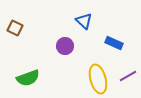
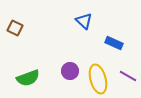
purple circle: moved 5 px right, 25 px down
purple line: rotated 60 degrees clockwise
